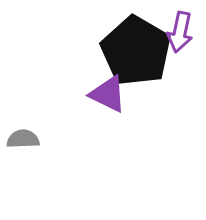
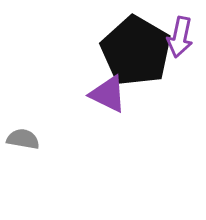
purple arrow: moved 5 px down
gray semicircle: rotated 12 degrees clockwise
